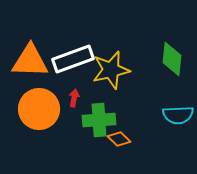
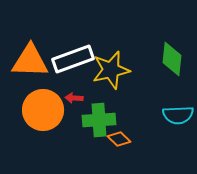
red arrow: rotated 96 degrees counterclockwise
orange circle: moved 4 px right, 1 px down
